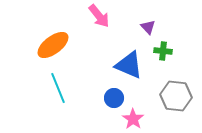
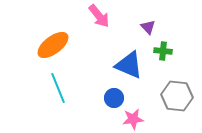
gray hexagon: moved 1 px right
pink star: rotated 30 degrees clockwise
